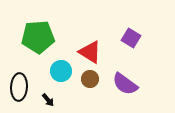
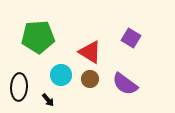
cyan circle: moved 4 px down
